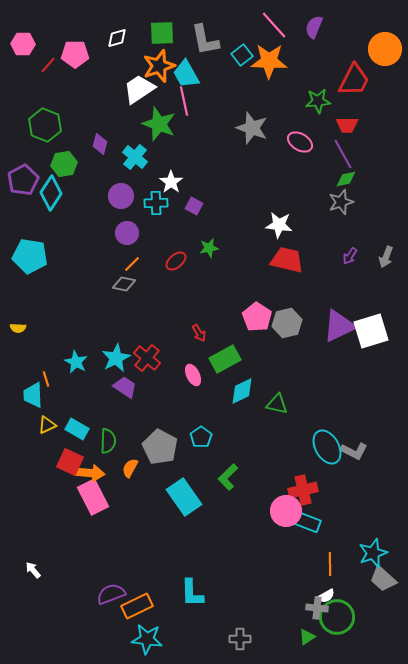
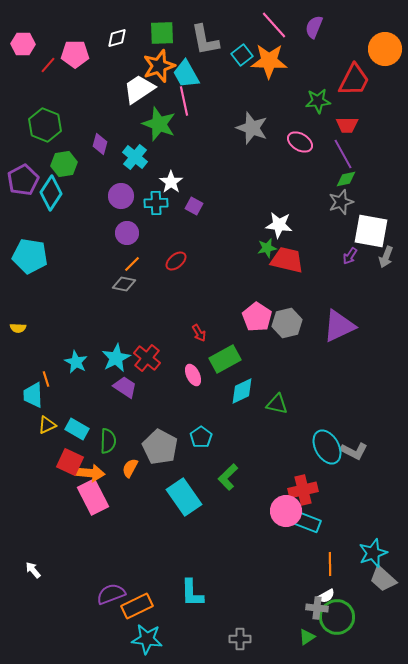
green star at (209, 248): moved 58 px right
white square at (371, 331): moved 100 px up; rotated 27 degrees clockwise
